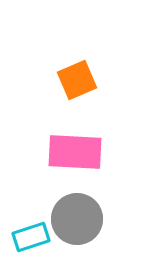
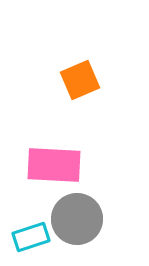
orange square: moved 3 px right
pink rectangle: moved 21 px left, 13 px down
